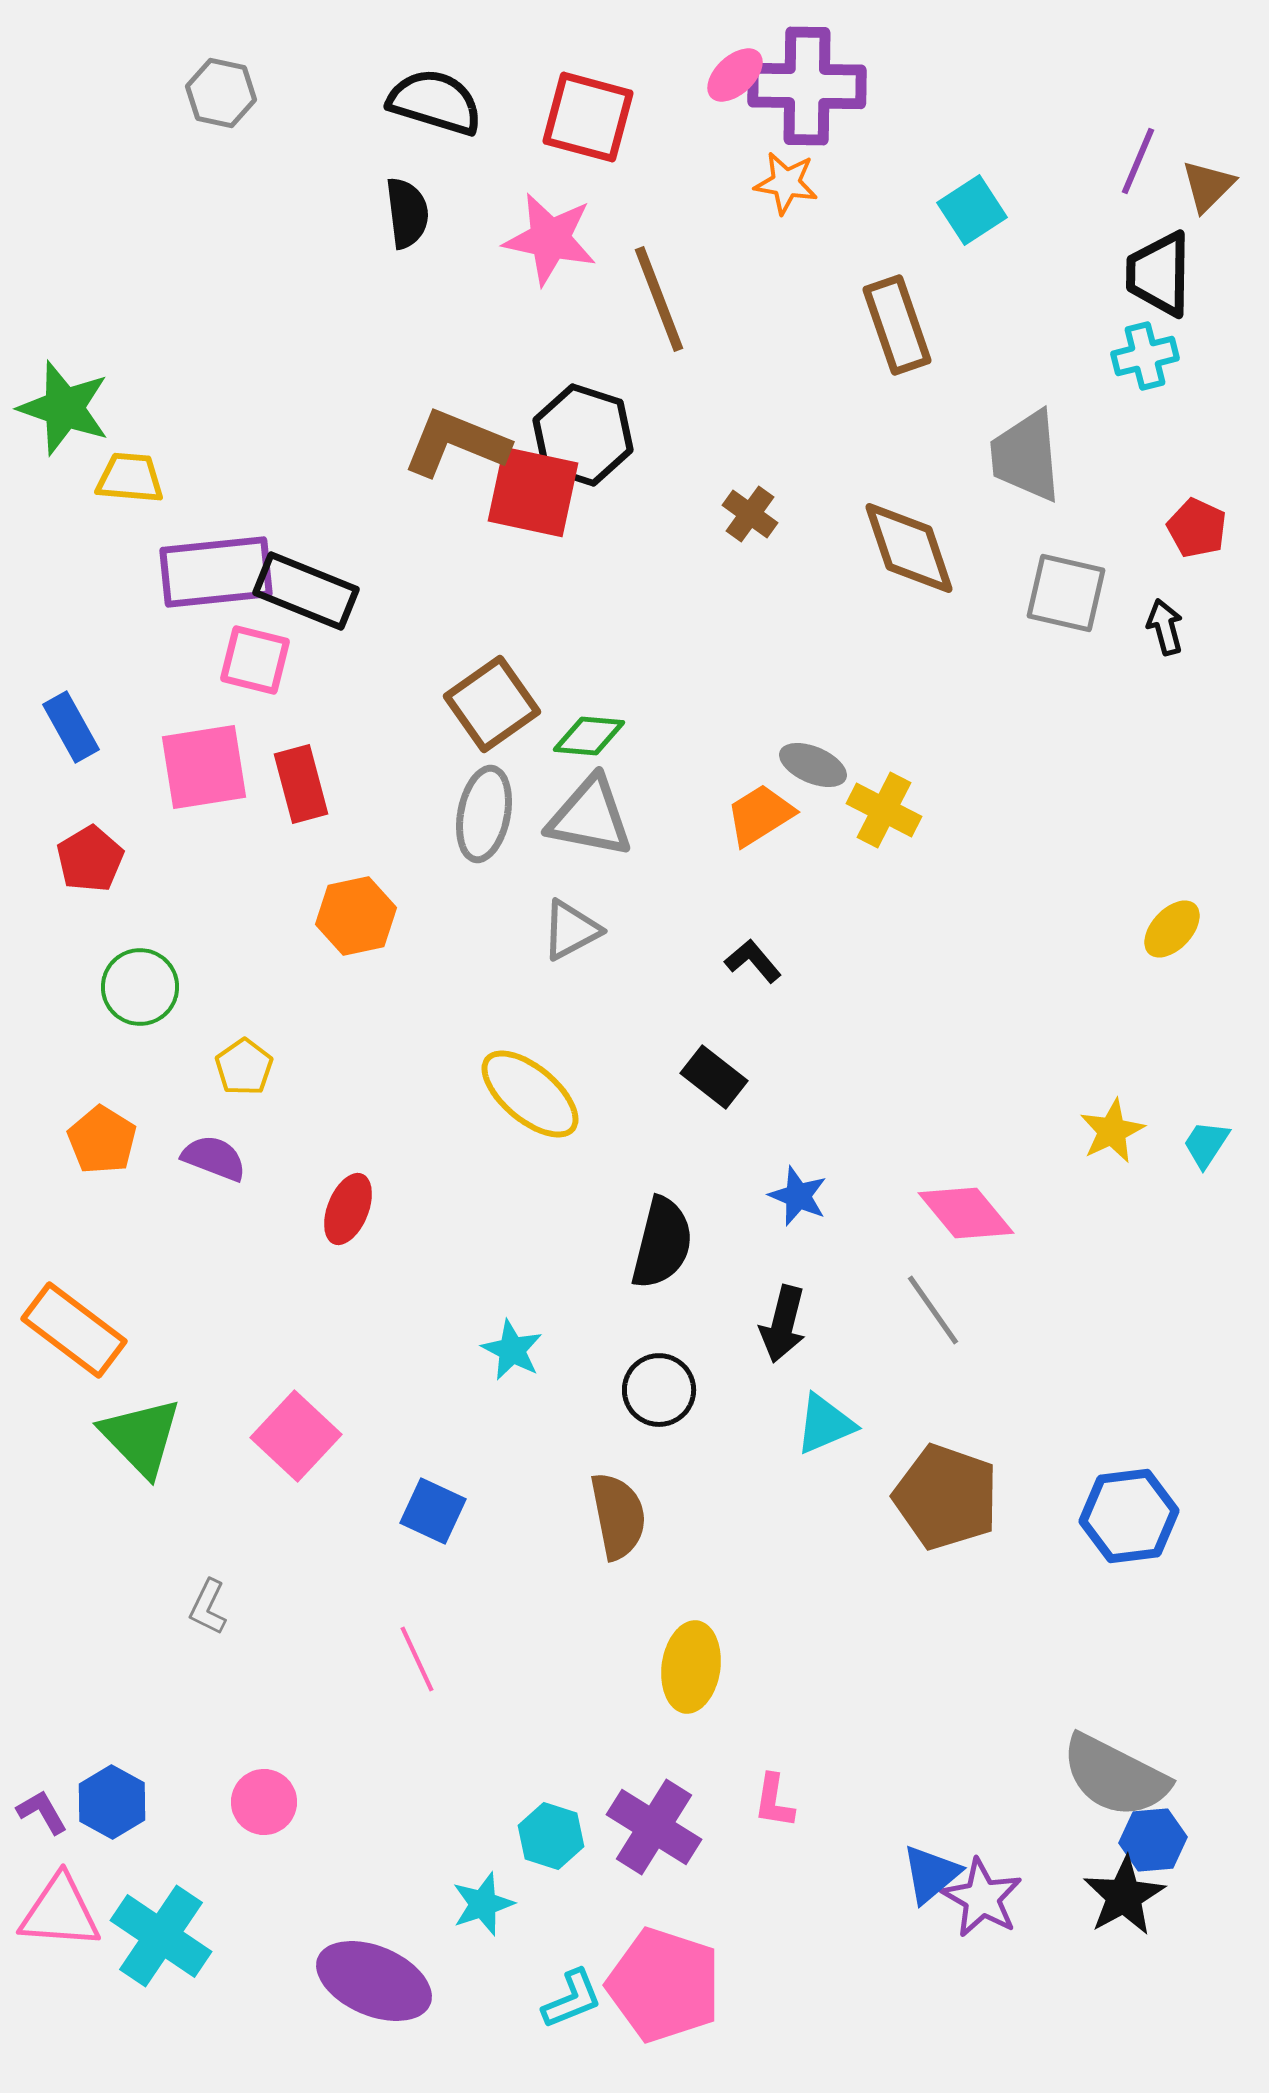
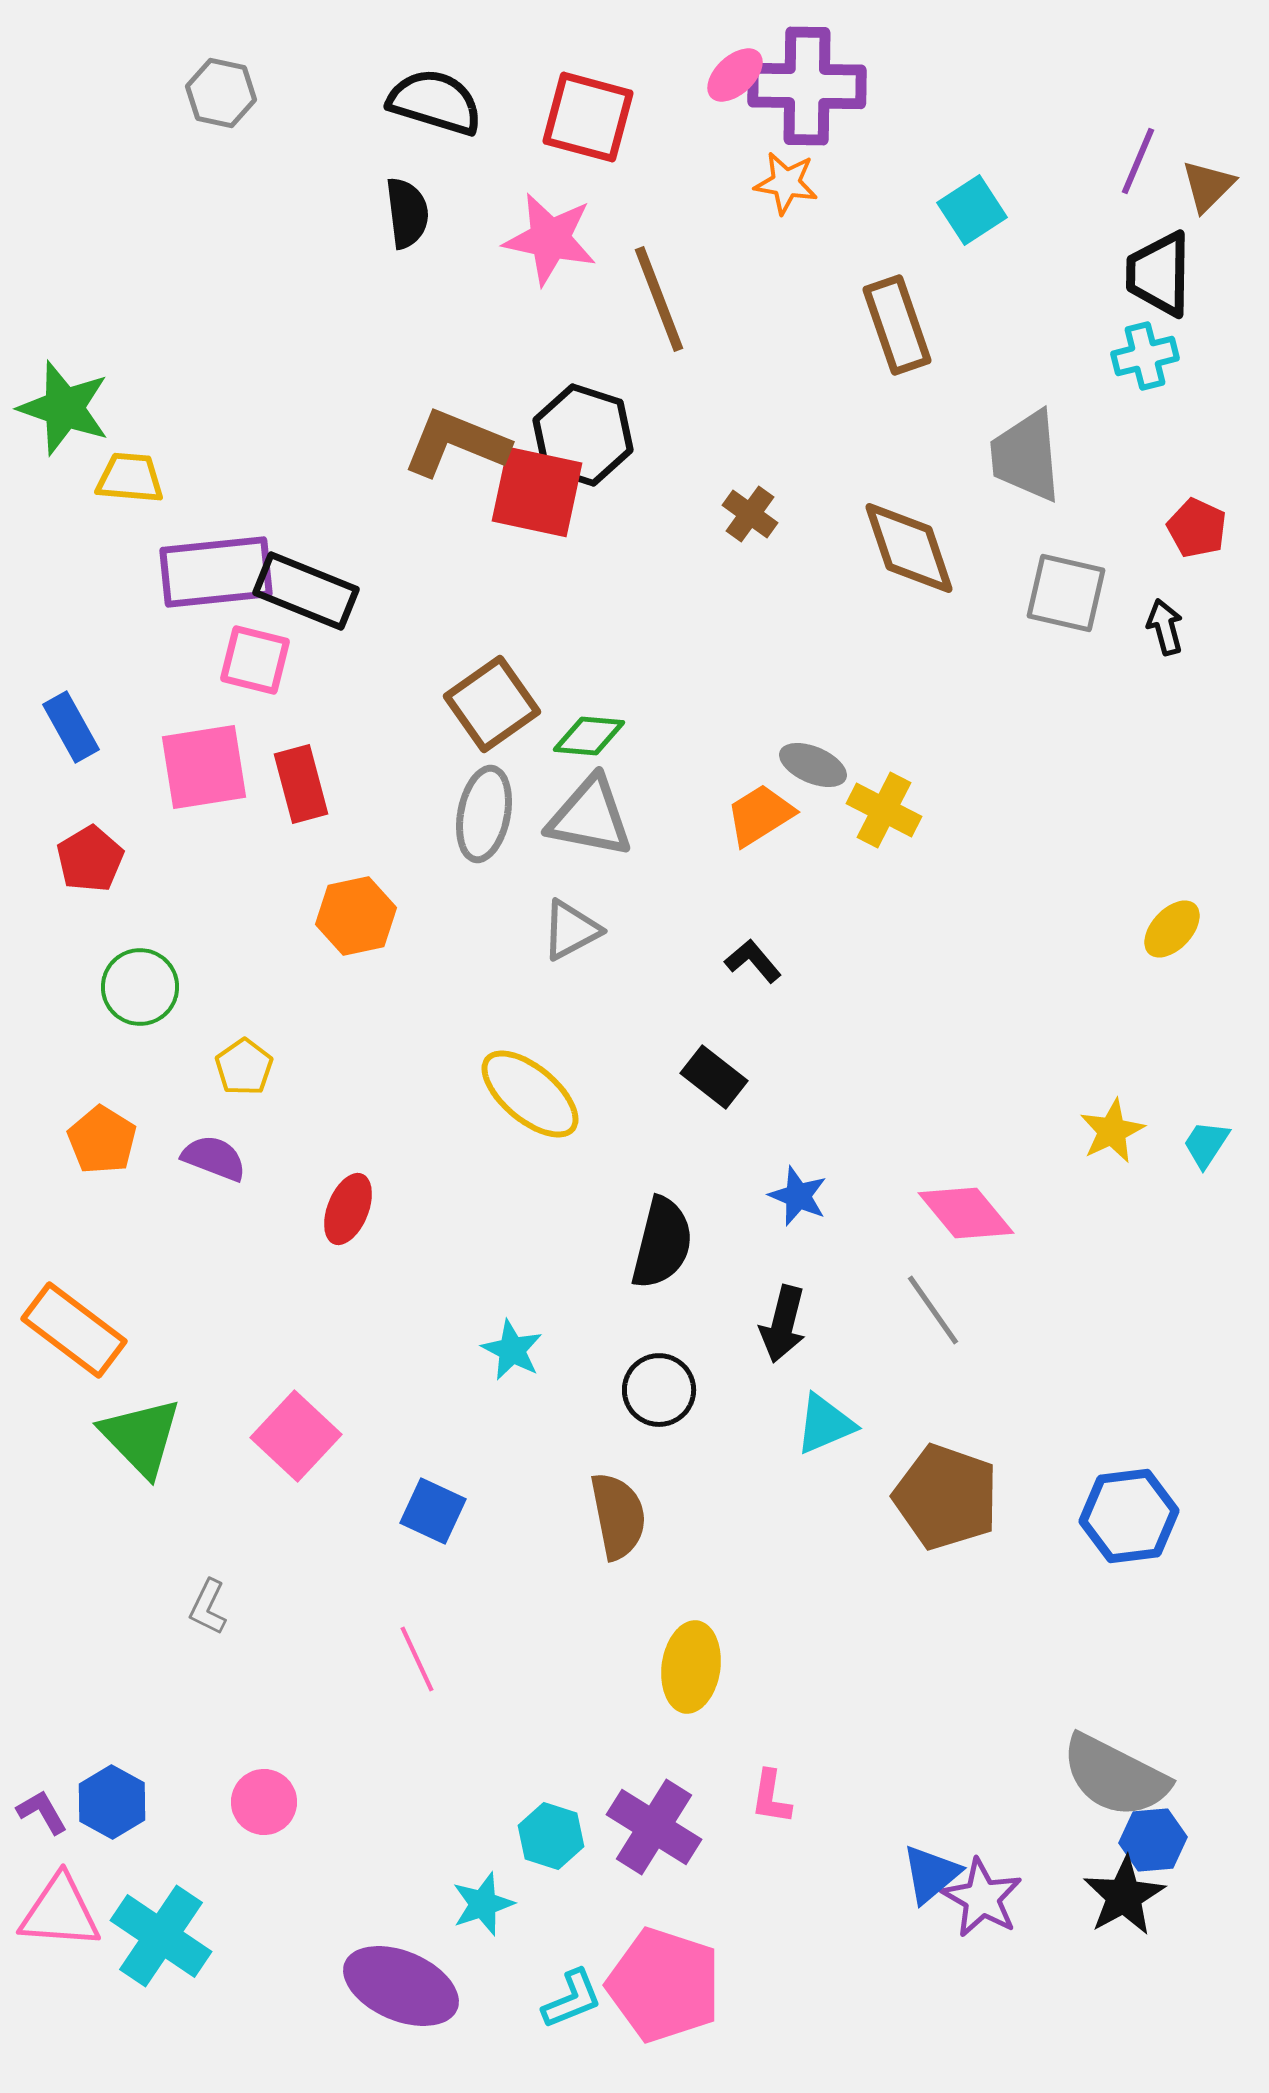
red square at (533, 492): moved 4 px right
pink L-shape at (774, 1801): moved 3 px left, 4 px up
purple ellipse at (374, 1981): moved 27 px right, 5 px down
